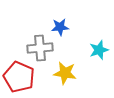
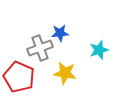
blue star: moved 6 px down
gray cross: rotated 15 degrees counterclockwise
